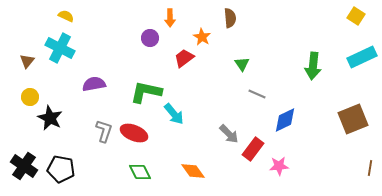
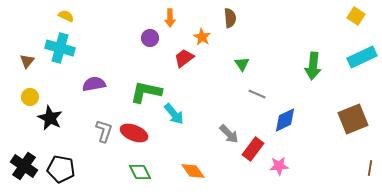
cyan cross: rotated 12 degrees counterclockwise
